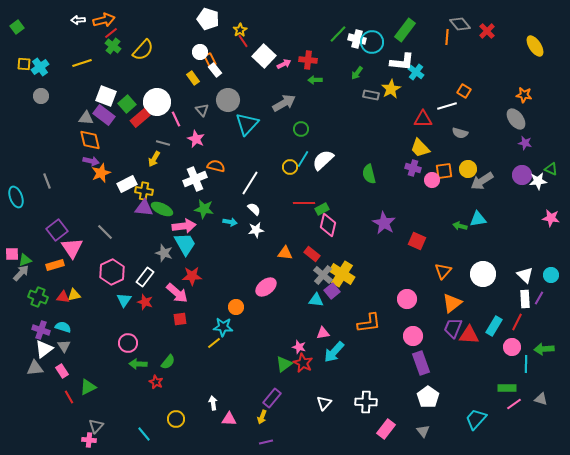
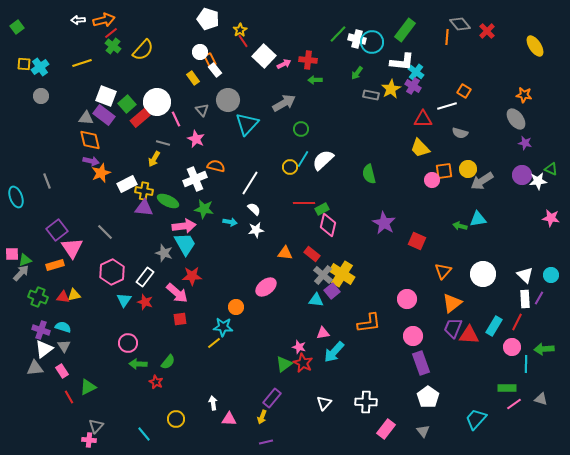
purple cross at (413, 168): moved 82 px up; rotated 14 degrees clockwise
green ellipse at (162, 209): moved 6 px right, 8 px up
